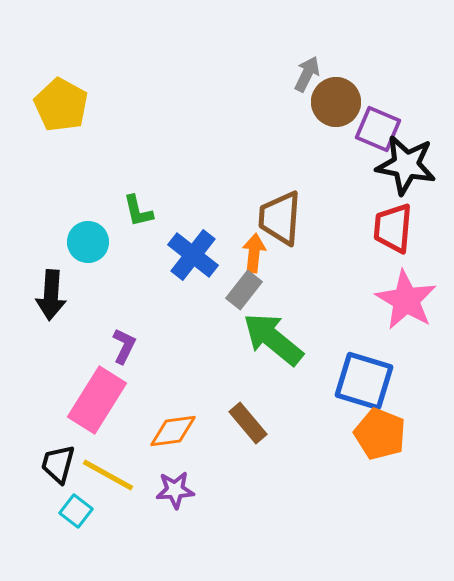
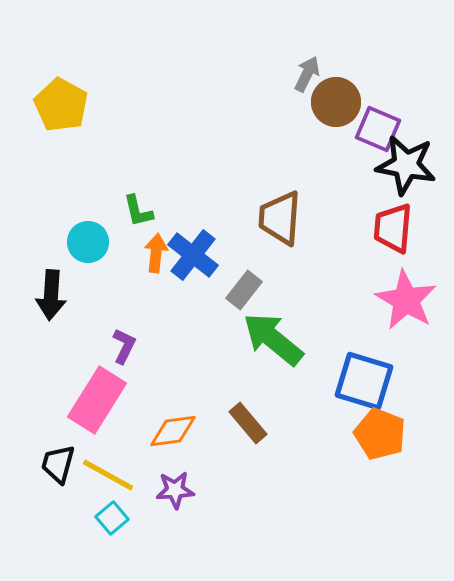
orange arrow: moved 98 px left
cyan square: moved 36 px right, 7 px down; rotated 12 degrees clockwise
